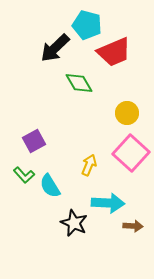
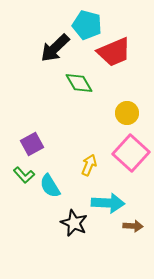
purple square: moved 2 px left, 3 px down
